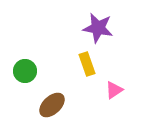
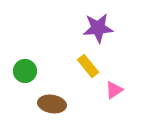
purple star: rotated 16 degrees counterclockwise
yellow rectangle: moved 1 px right, 2 px down; rotated 20 degrees counterclockwise
brown ellipse: moved 1 px up; rotated 52 degrees clockwise
